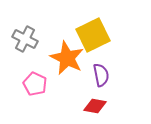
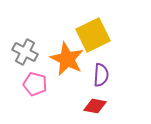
gray cross: moved 13 px down
orange star: moved 1 px down
purple semicircle: rotated 15 degrees clockwise
pink pentagon: rotated 10 degrees counterclockwise
